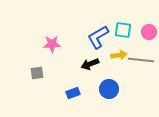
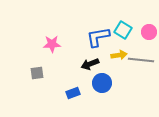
cyan square: rotated 24 degrees clockwise
blue L-shape: rotated 20 degrees clockwise
blue circle: moved 7 px left, 6 px up
